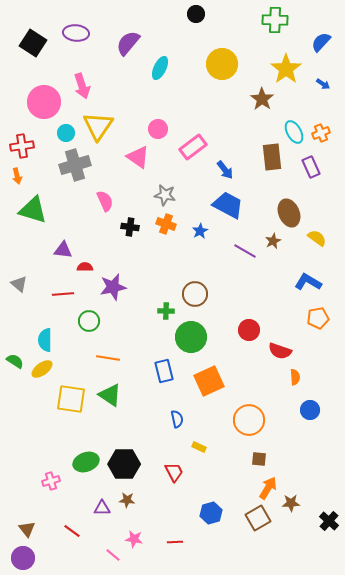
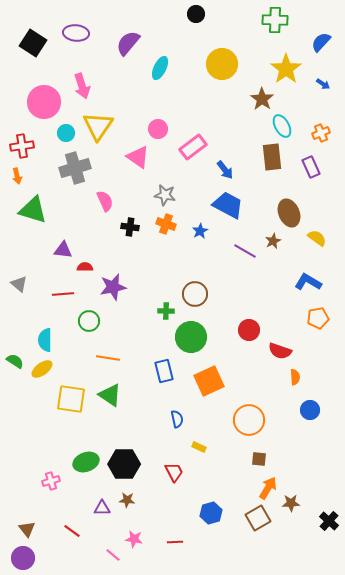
cyan ellipse at (294, 132): moved 12 px left, 6 px up
gray cross at (75, 165): moved 3 px down
